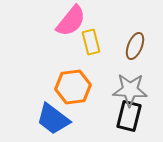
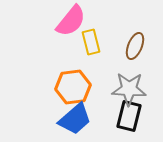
gray star: moved 1 px left, 1 px up
blue trapezoid: moved 22 px right; rotated 78 degrees counterclockwise
